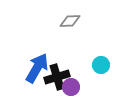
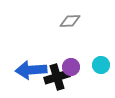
blue arrow: moved 6 px left, 2 px down; rotated 124 degrees counterclockwise
purple circle: moved 20 px up
